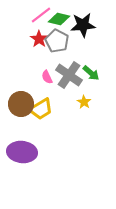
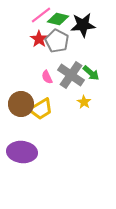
green diamond: moved 1 px left
gray cross: moved 2 px right
